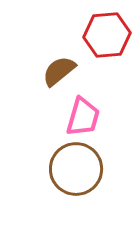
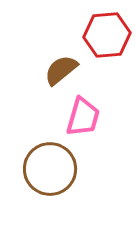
brown semicircle: moved 2 px right, 1 px up
brown circle: moved 26 px left
